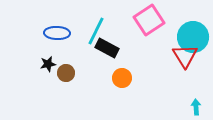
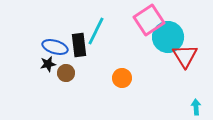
blue ellipse: moved 2 px left, 14 px down; rotated 15 degrees clockwise
cyan circle: moved 25 px left
black rectangle: moved 28 px left, 3 px up; rotated 55 degrees clockwise
